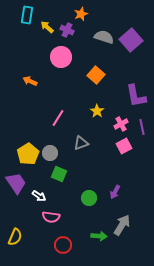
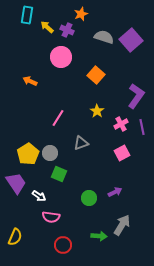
purple L-shape: rotated 135 degrees counterclockwise
pink square: moved 2 px left, 7 px down
purple arrow: rotated 144 degrees counterclockwise
